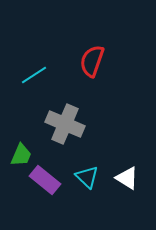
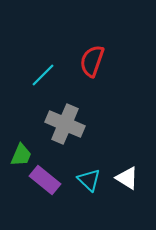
cyan line: moved 9 px right; rotated 12 degrees counterclockwise
cyan triangle: moved 2 px right, 3 px down
